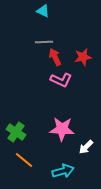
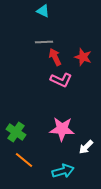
red star: rotated 30 degrees clockwise
